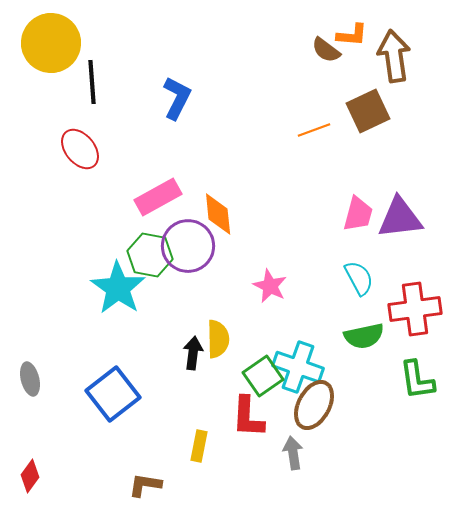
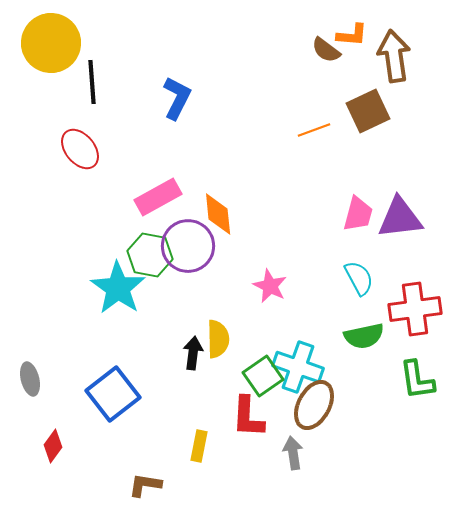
red diamond: moved 23 px right, 30 px up
